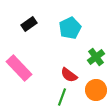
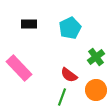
black rectangle: rotated 35 degrees clockwise
